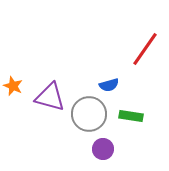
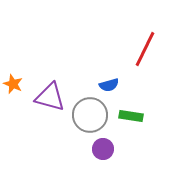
red line: rotated 9 degrees counterclockwise
orange star: moved 2 px up
gray circle: moved 1 px right, 1 px down
